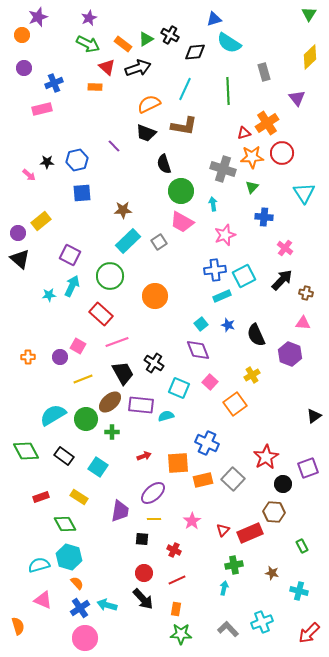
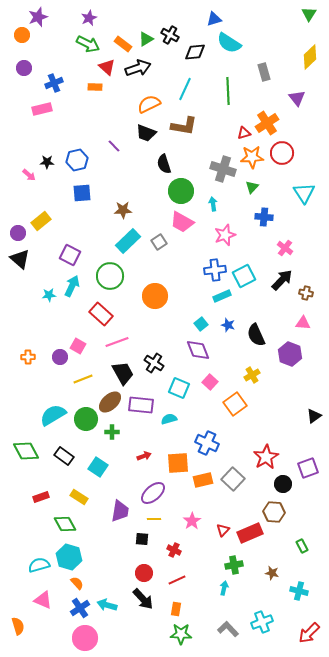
cyan semicircle at (166, 416): moved 3 px right, 3 px down
